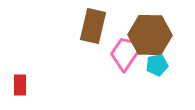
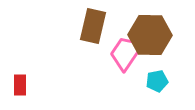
cyan pentagon: moved 16 px down
